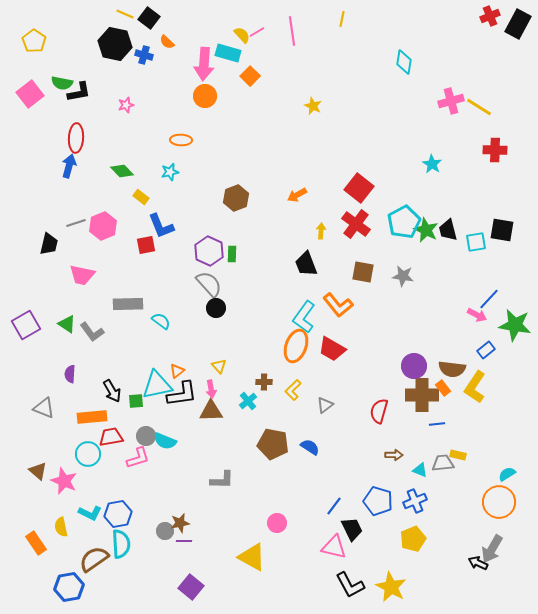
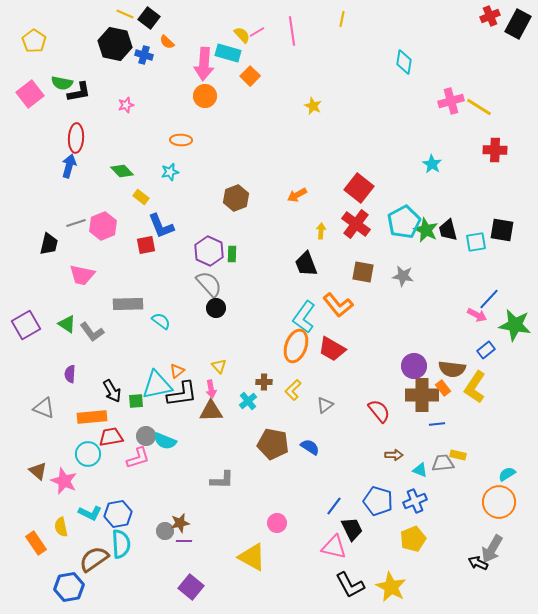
red semicircle at (379, 411): rotated 125 degrees clockwise
